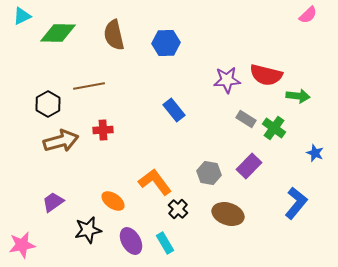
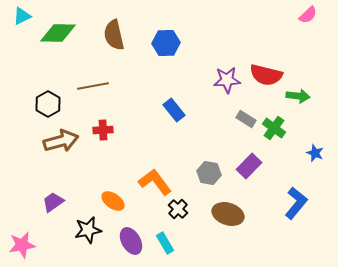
brown line: moved 4 px right
